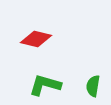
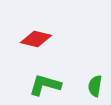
green semicircle: moved 2 px right
